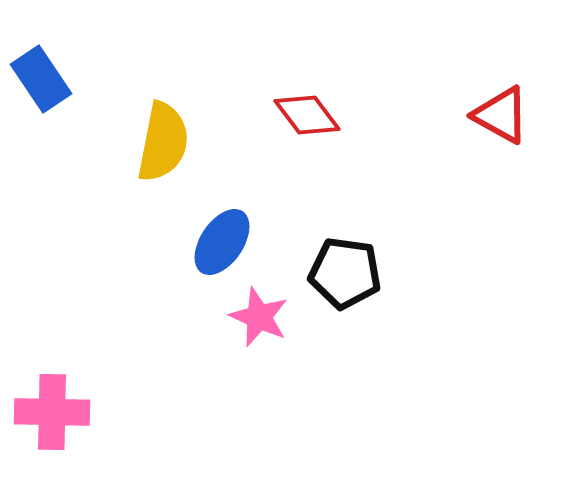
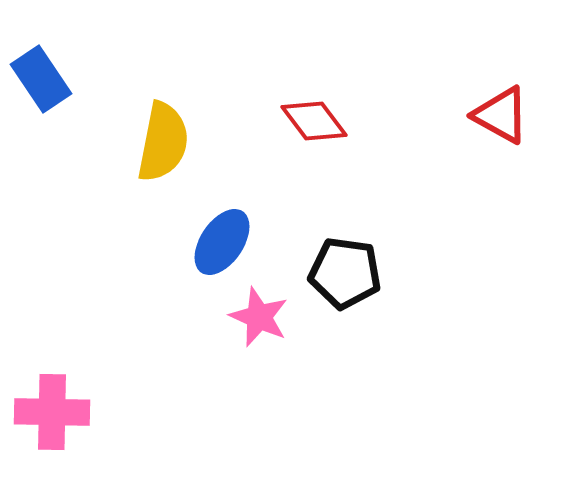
red diamond: moved 7 px right, 6 px down
